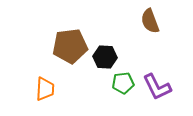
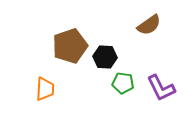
brown semicircle: moved 1 px left, 4 px down; rotated 105 degrees counterclockwise
brown pentagon: rotated 12 degrees counterclockwise
green pentagon: rotated 15 degrees clockwise
purple L-shape: moved 4 px right, 1 px down
